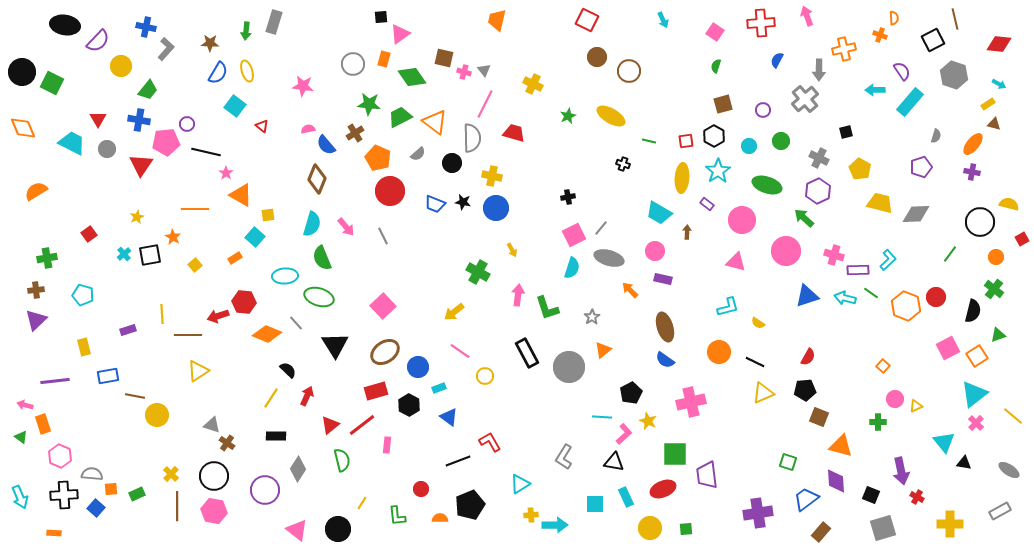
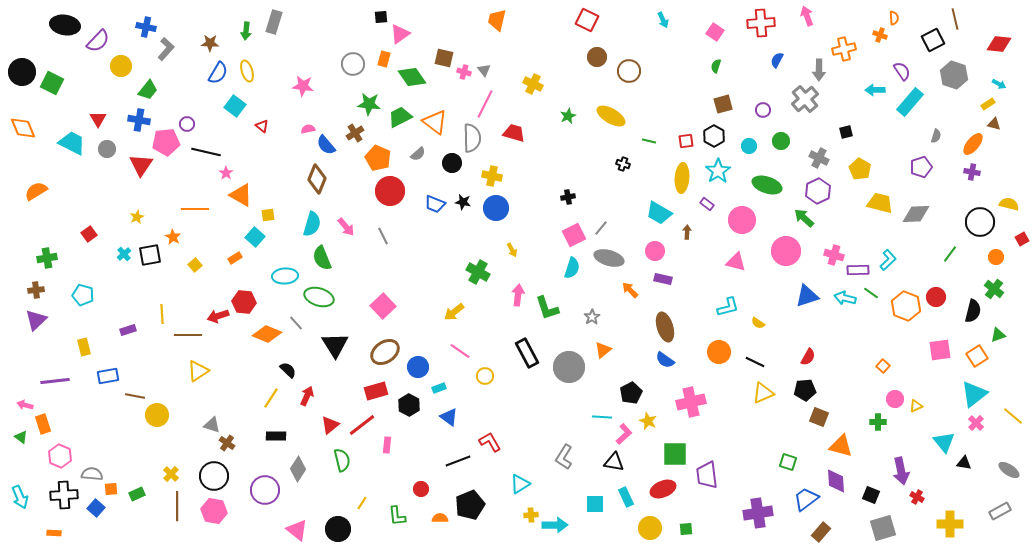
pink square at (948, 348): moved 8 px left, 2 px down; rotated 20 degrees clockwise
